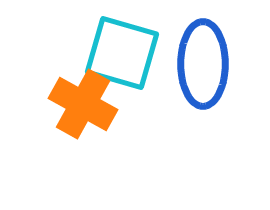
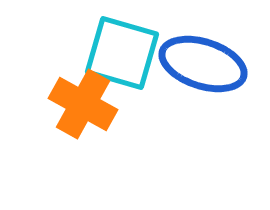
blue ellipse: rotated 72 degrees counterclockwise
